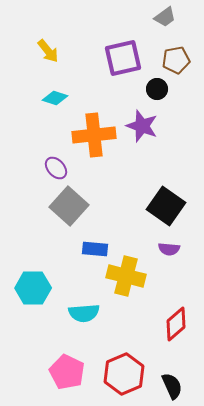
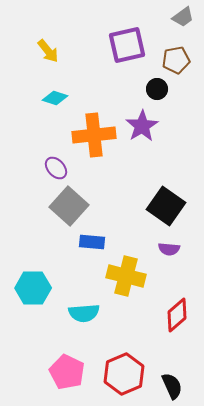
gray trapezoid: moved 18 px right
purple square: moved 4 px right, 13 px up
purple star: rotated 20 degrees clockwise
blue rectangle: moved 3 px left, 7 px up
red diamond: moved 1 px right, 9 px up
